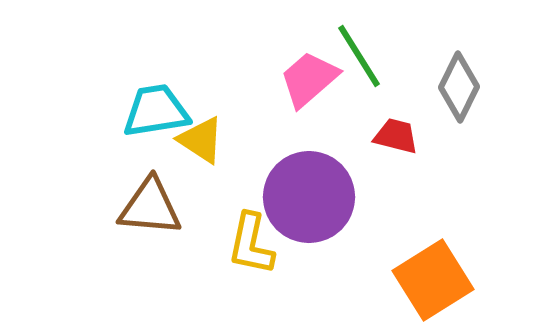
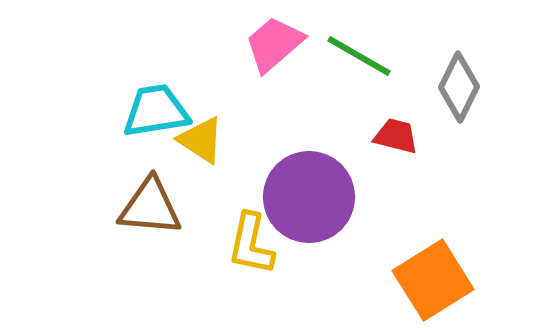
green line: rotated 28 degrees counterclockwise
pink trapezoid: moved 35 px left, 35 px up
